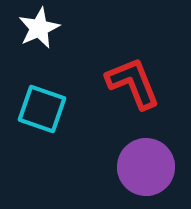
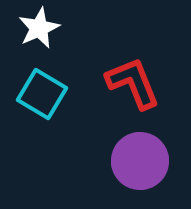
cyan square: moved 15 px up; rotated 12 degrees clockwise
purple circle: moved 6 px left, 6 px up
